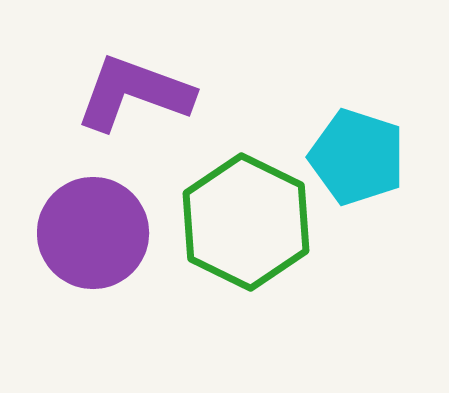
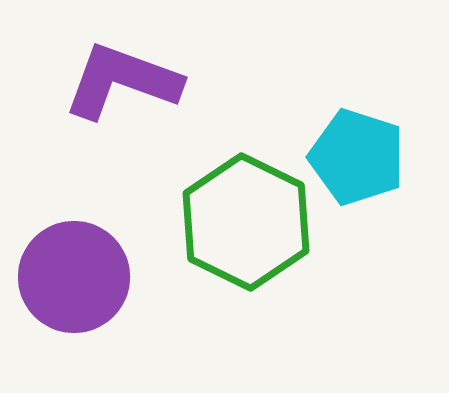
purple L-shape: moved 12 px left, 12 px up
purple circle: moved 19 px left, 44 px down
